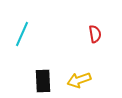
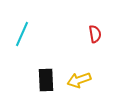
black rectangle: moved 3 px right, 1 px up
